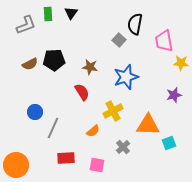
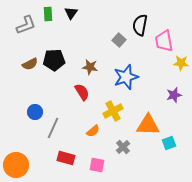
black semicircle: moved 5 px right, 1 px down
red rectangle: rotated 18 degrees clockwise
